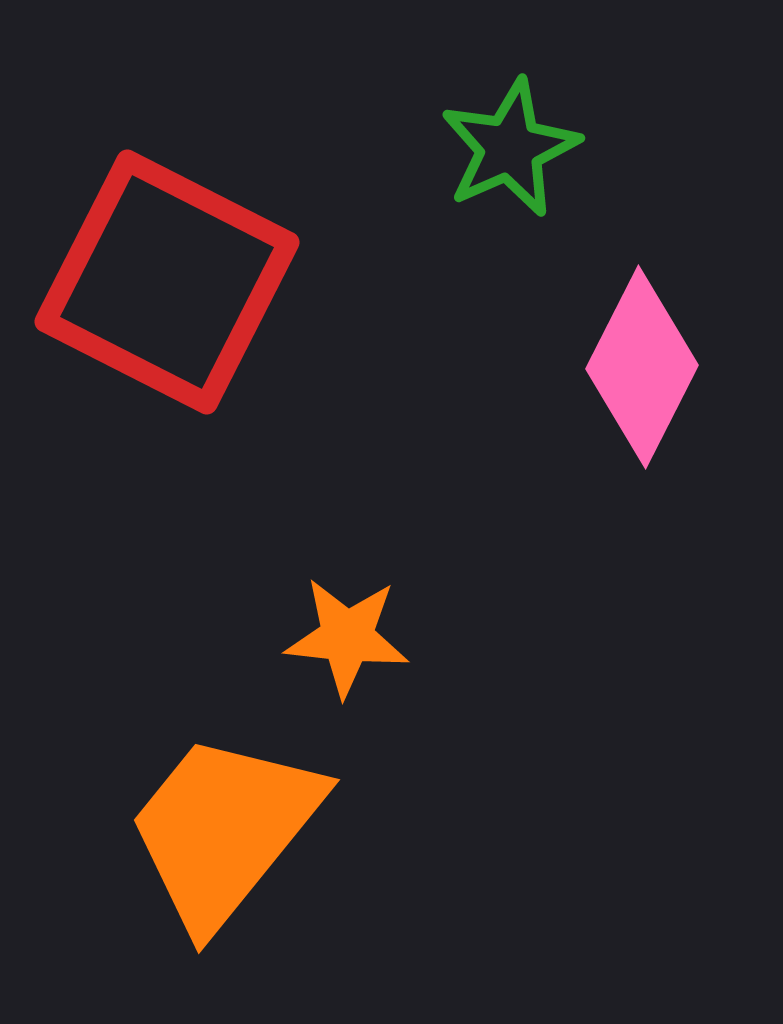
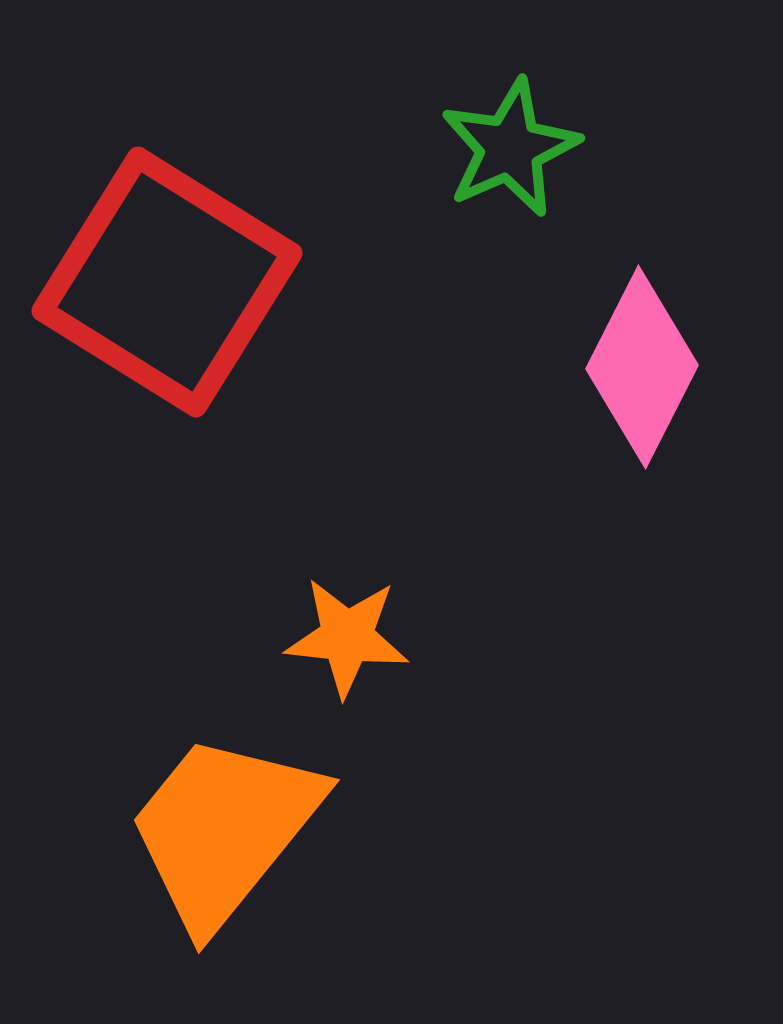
red square: rotated 5 degrees clockwise
